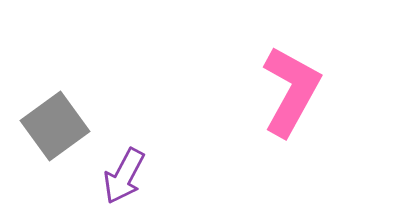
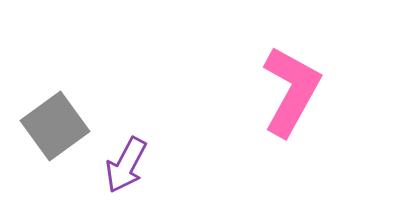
purple arrow: moved 2 px right, 11 px up
